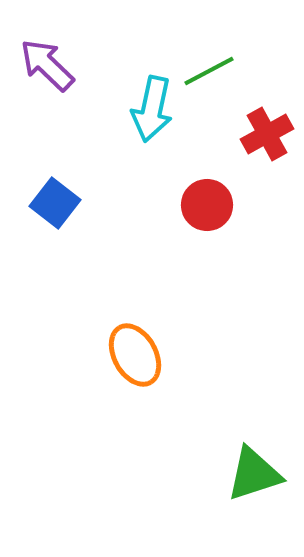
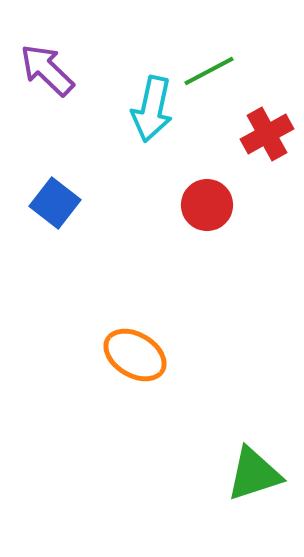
purple arrow: moved 5 px down
orange ellipse: rotated 30 degrees counterclockwise
